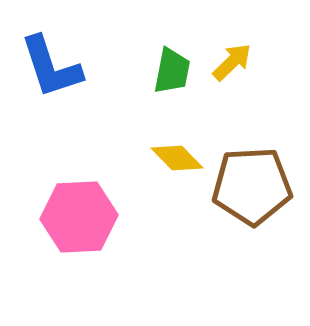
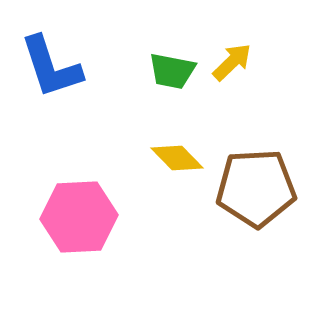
green trapezoid: rotated 90 degrees clockwise
brown pentagon: moved 4 px right, 2 px down
